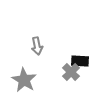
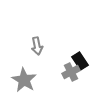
black rectangle: rotated 54 degrees clockwise
gray cross: rotated 18 degrees clockwise
